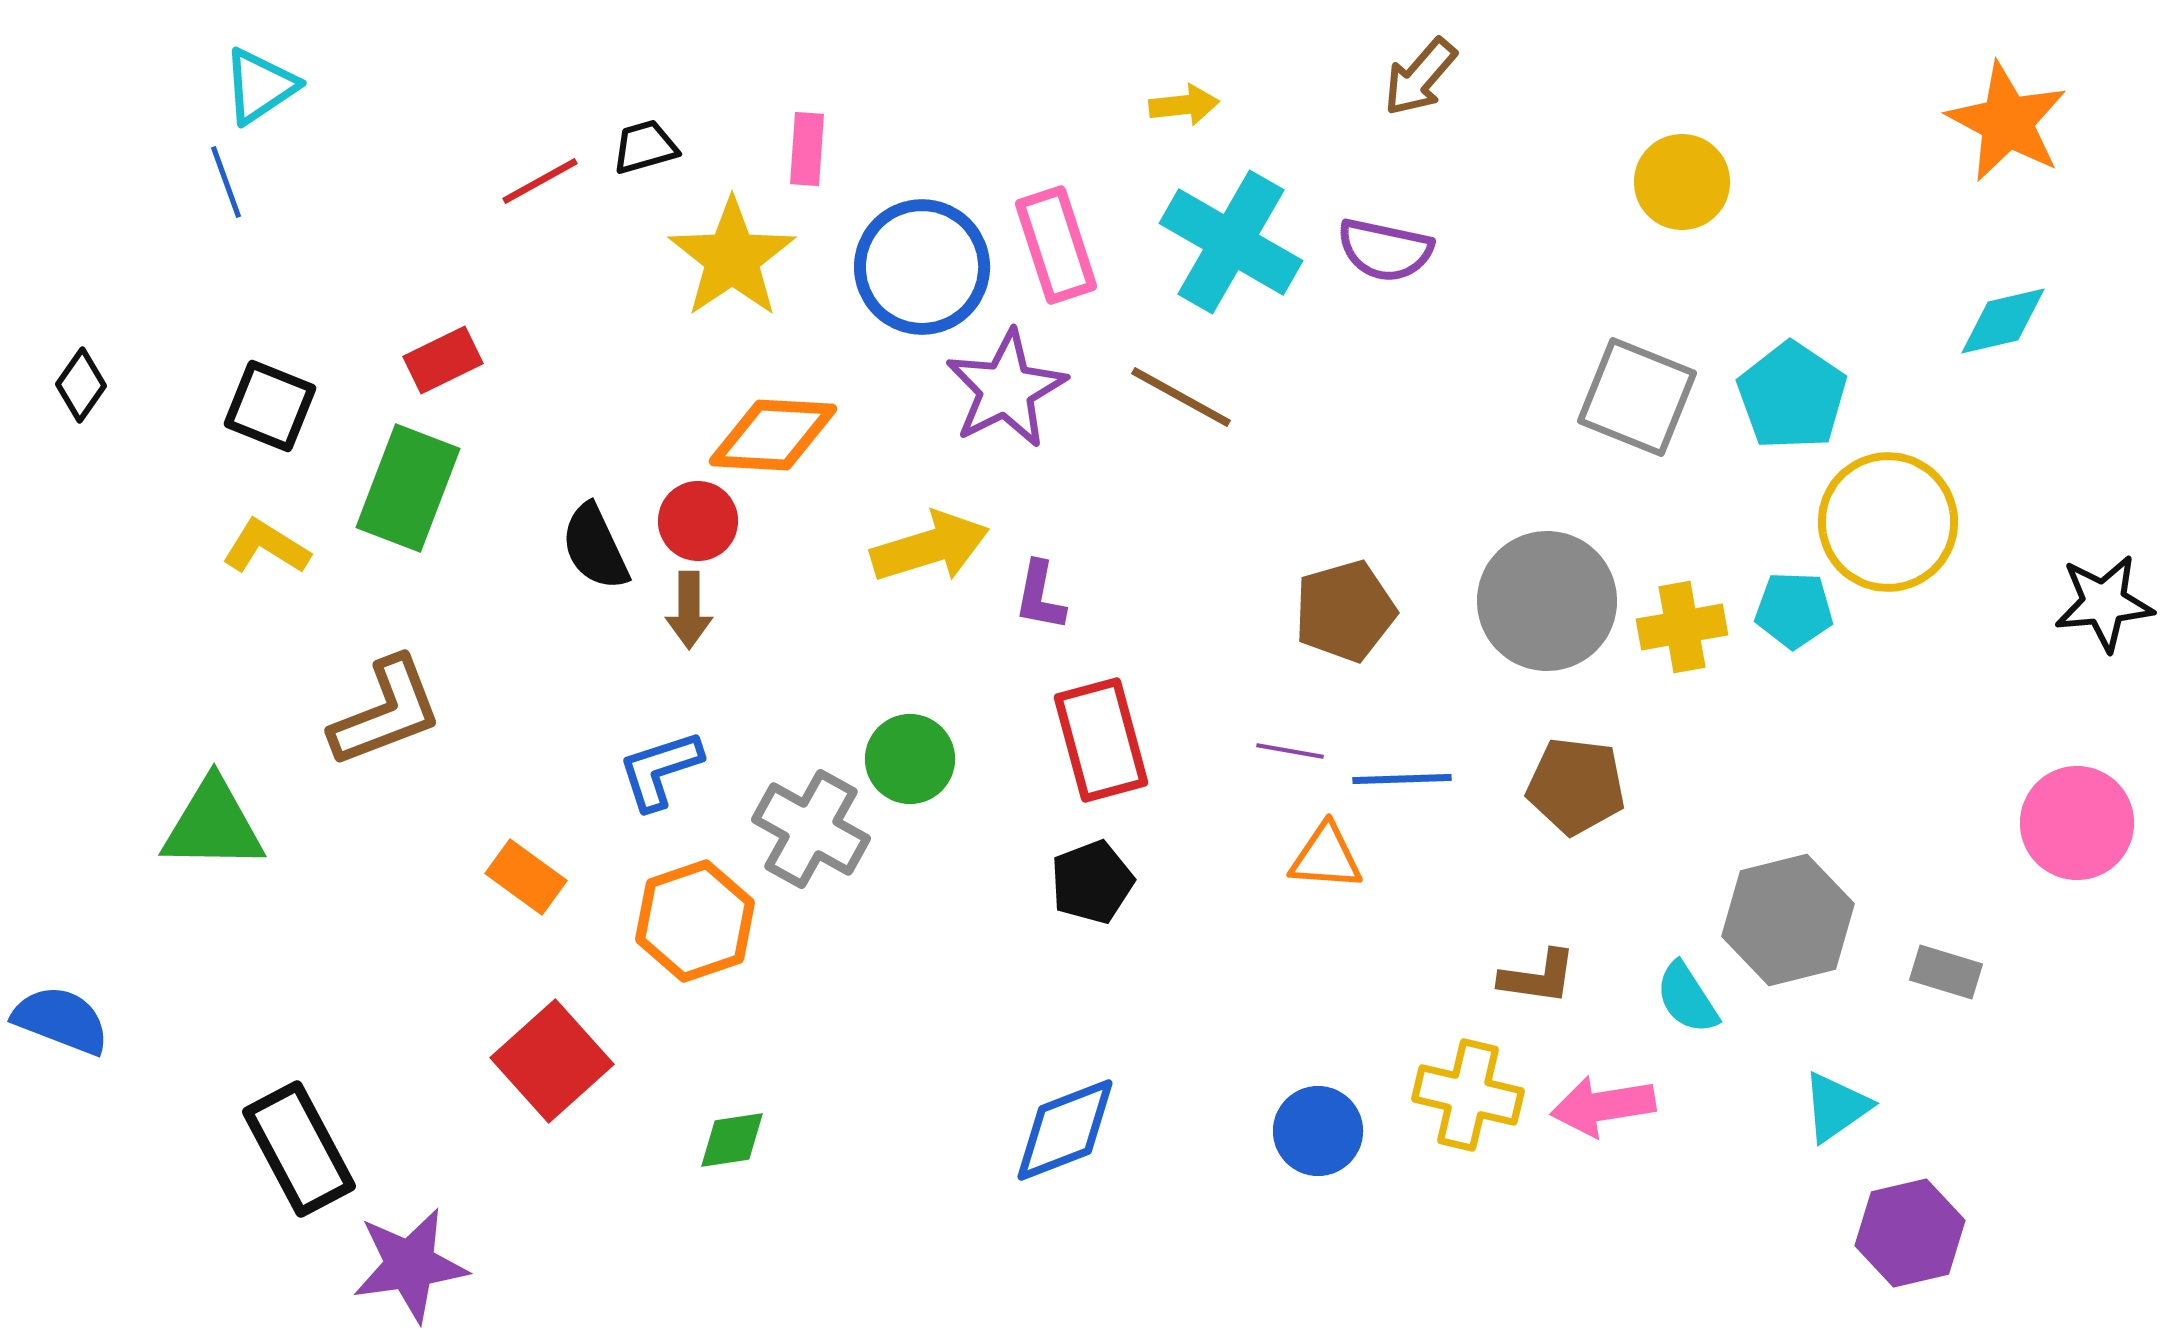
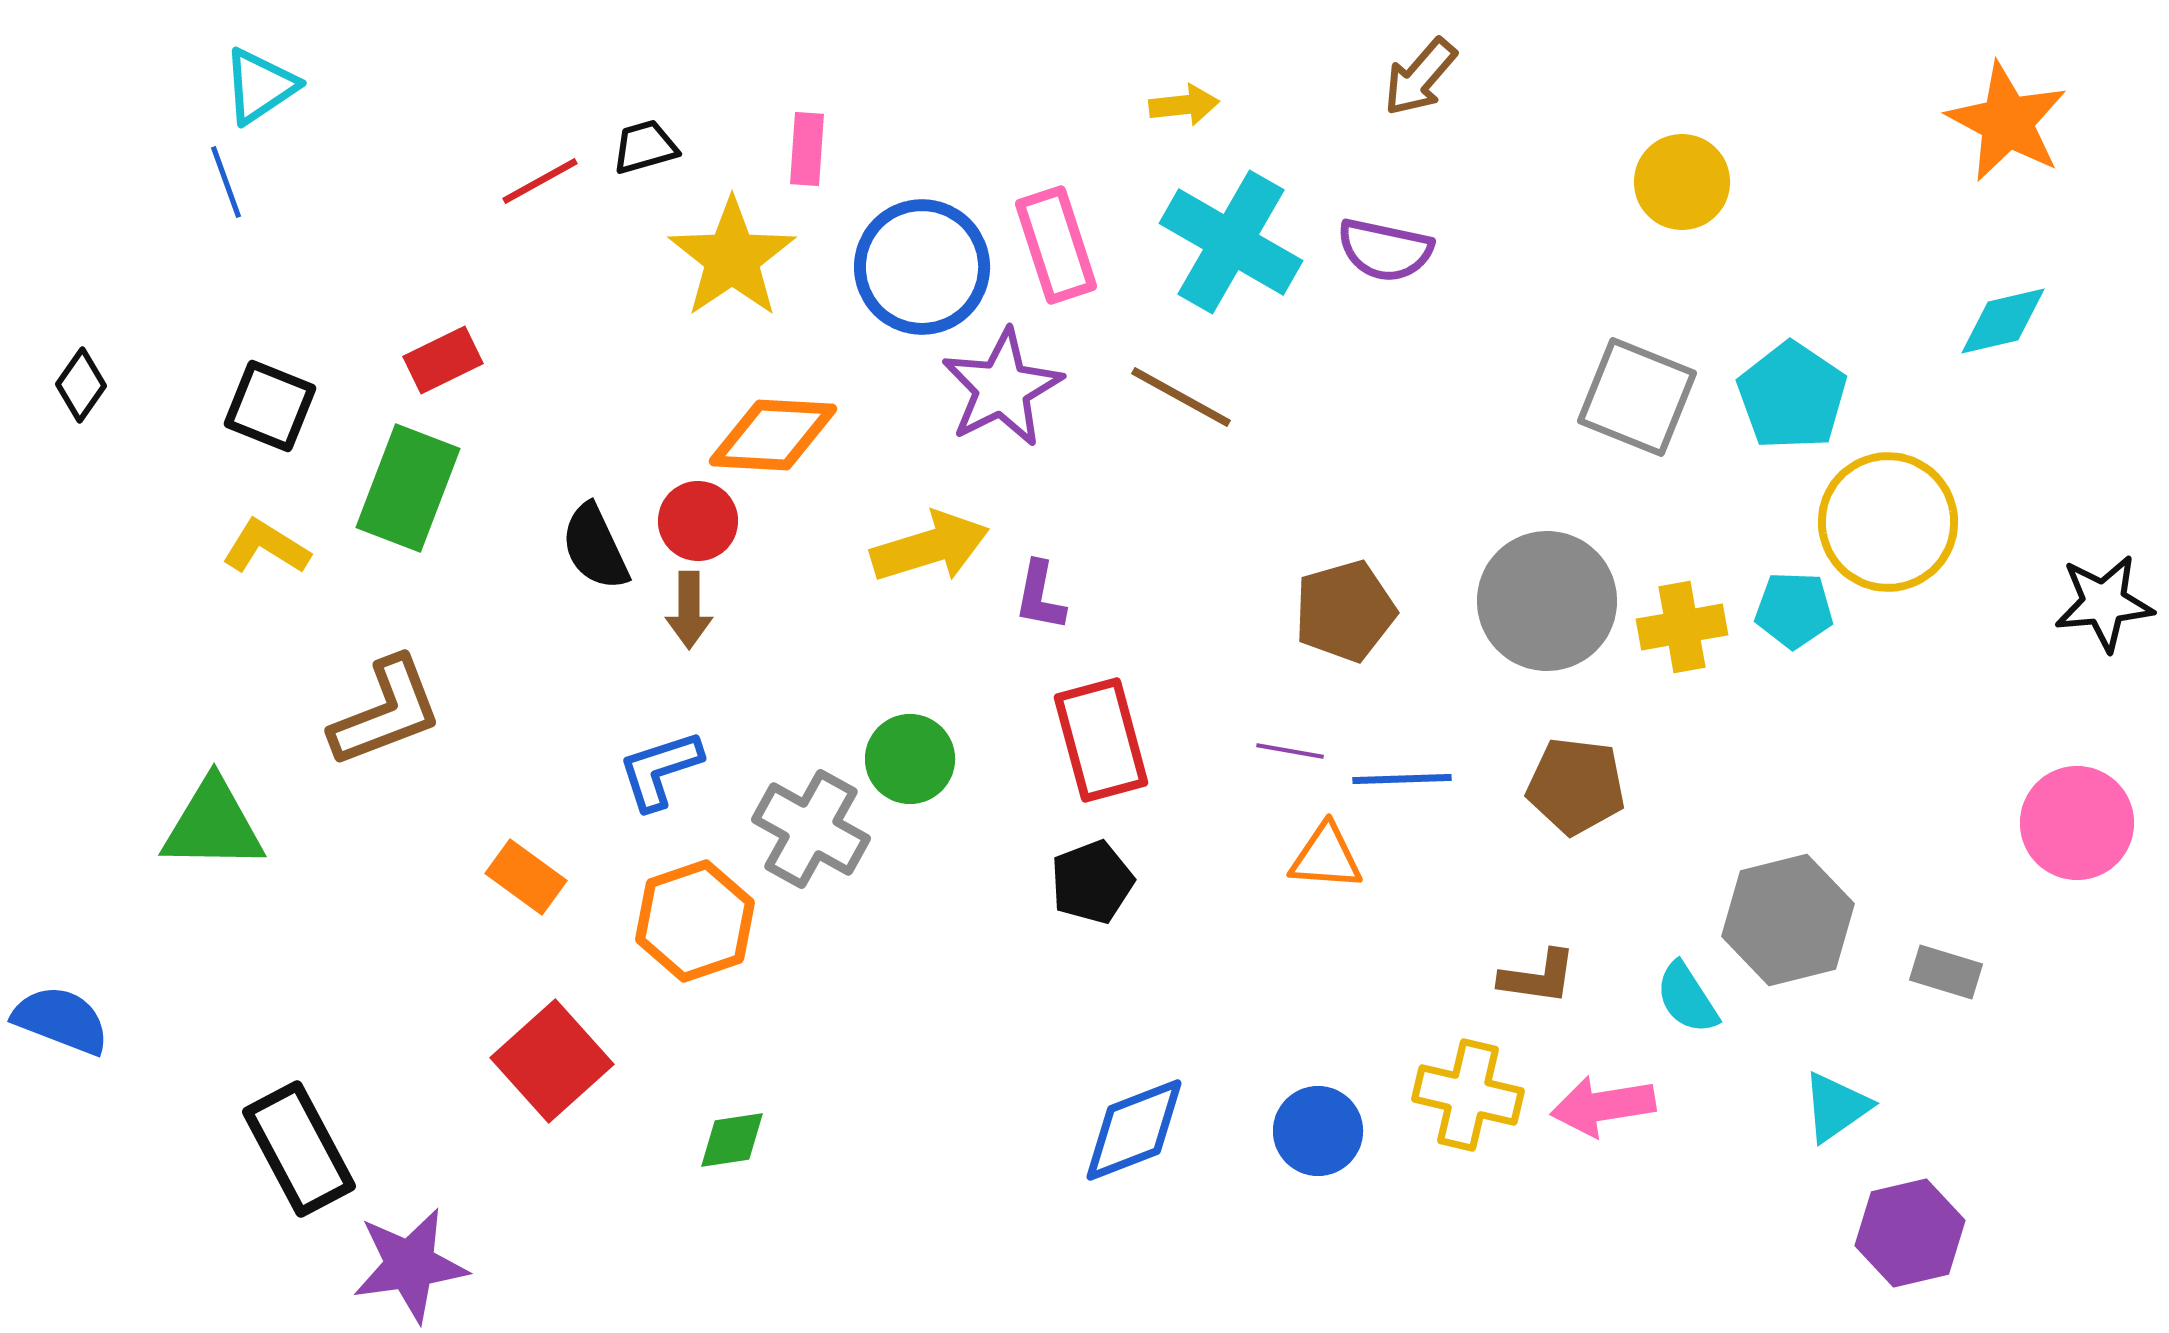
purple star at (1006, 389): moved 4 px left, 1 px up
blue diamond at (1065, 1130): moved 69 px right
